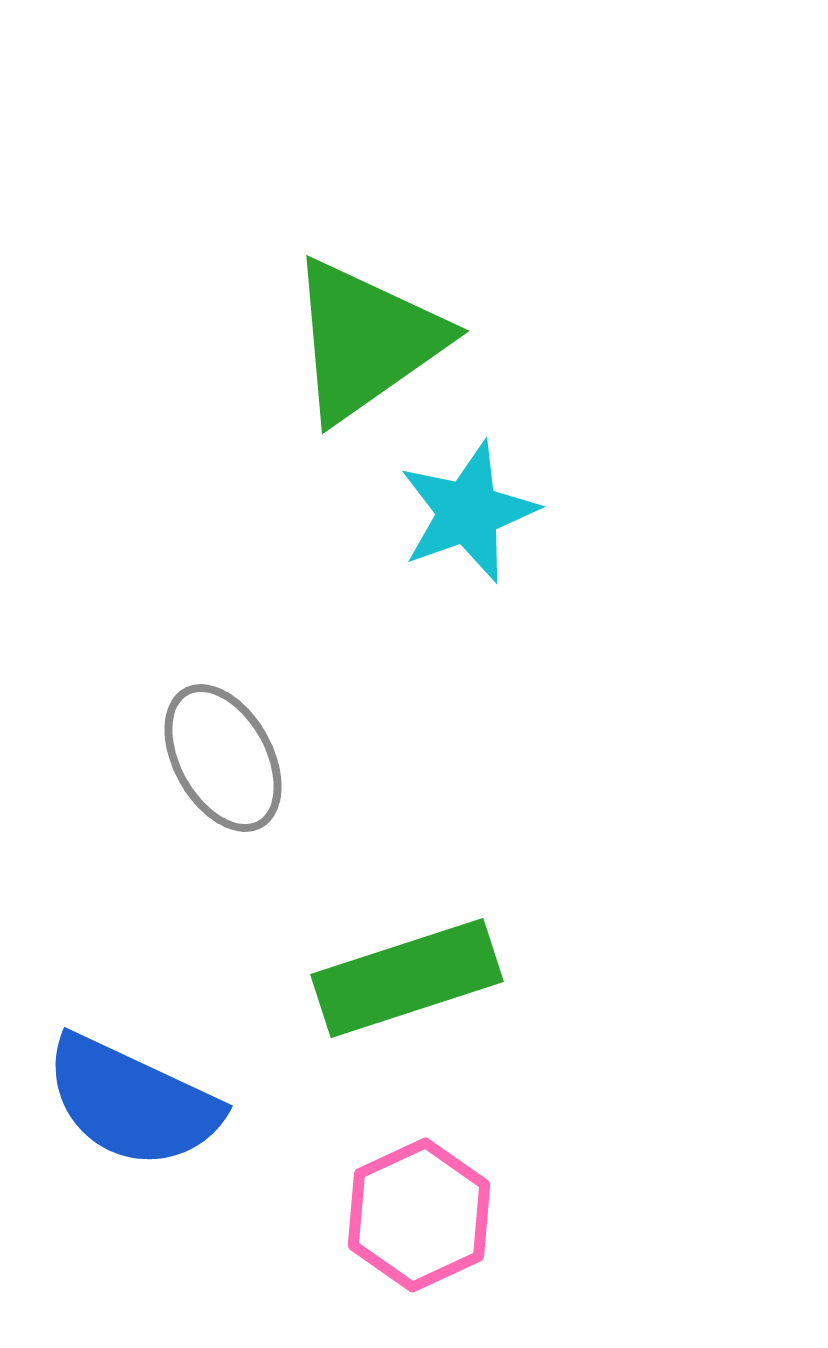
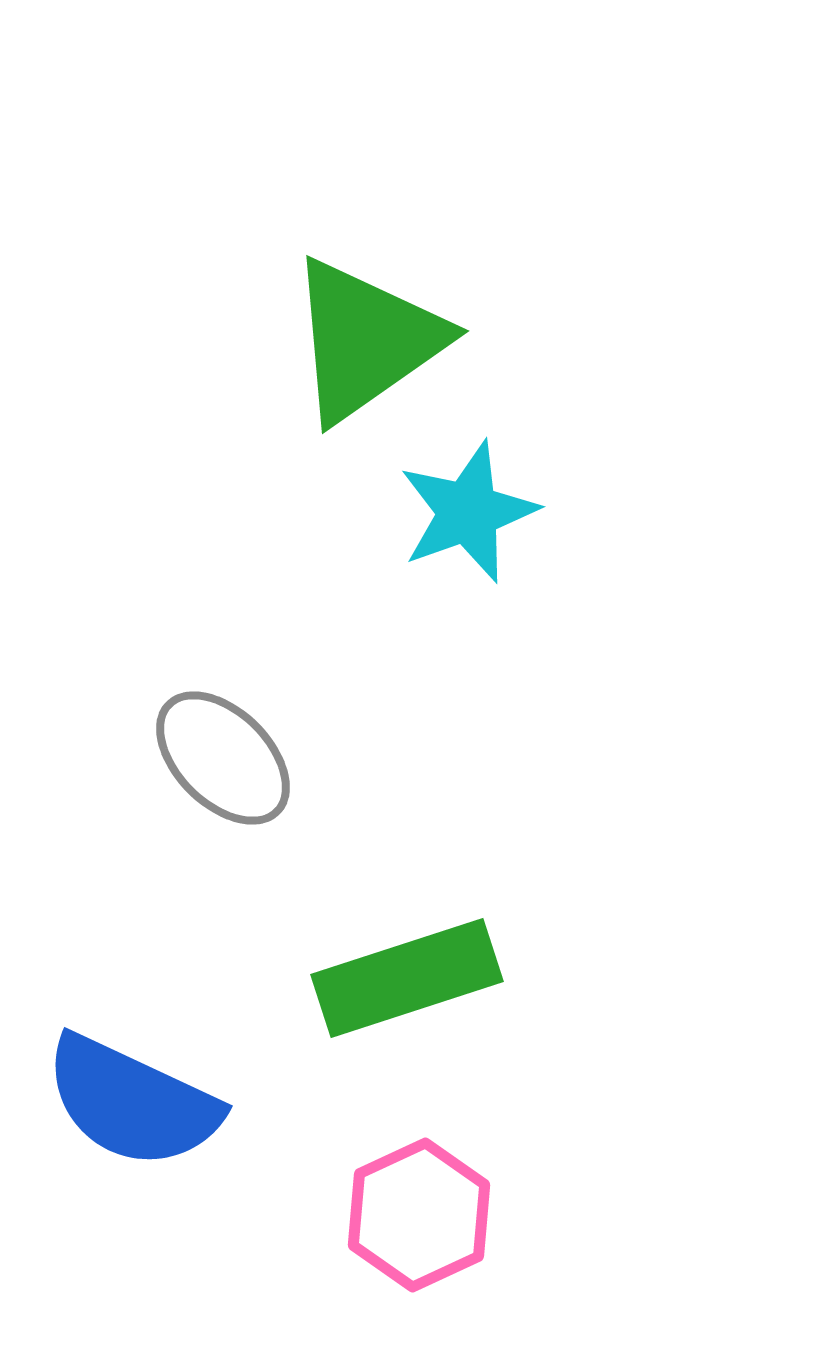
gray ellipse: rotated 16 degrees counterclockwise
